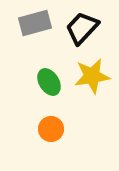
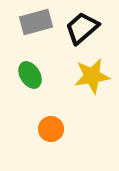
gray rectangle: moved 1 px right, 1 px up
black trapezoid: rotated 6 degrees clockwise
green ellipse: moved 19 px left, 7 px up
